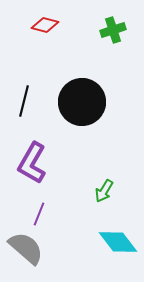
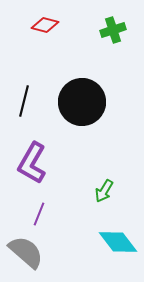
gray semicircle: moved 4 px down
